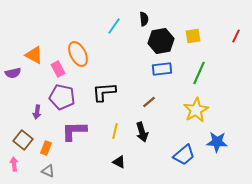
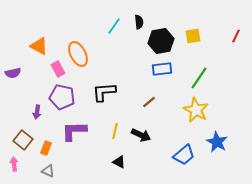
black semicircle: moved 5 px left, 3 px down
orange triangle: moved 5 px right, 9 px up
green line: moved 5 px down; rotated 10 degrees clockwise
yellow star: rotated 15 degrees counterclockwise
black arrow: moved 1 px left, 3 px down; rotated 48 degrees counterclockwise
blue star: rotated 25 degrees clockwise
